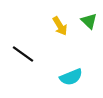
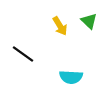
cyan semicircle: rotated 25 degrees clockwise
